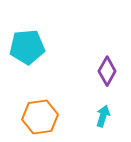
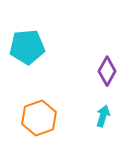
orange hexagon: moved 1 px left, 1 px down; rotated 12 degrees counterclockwise
